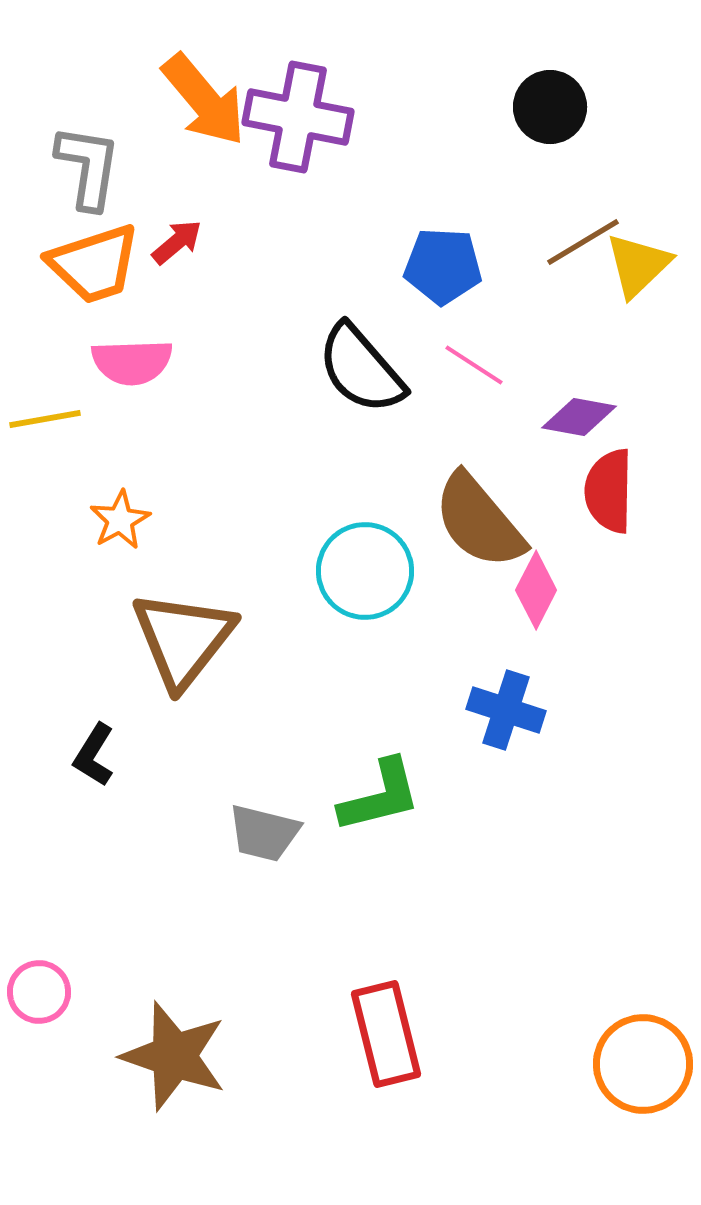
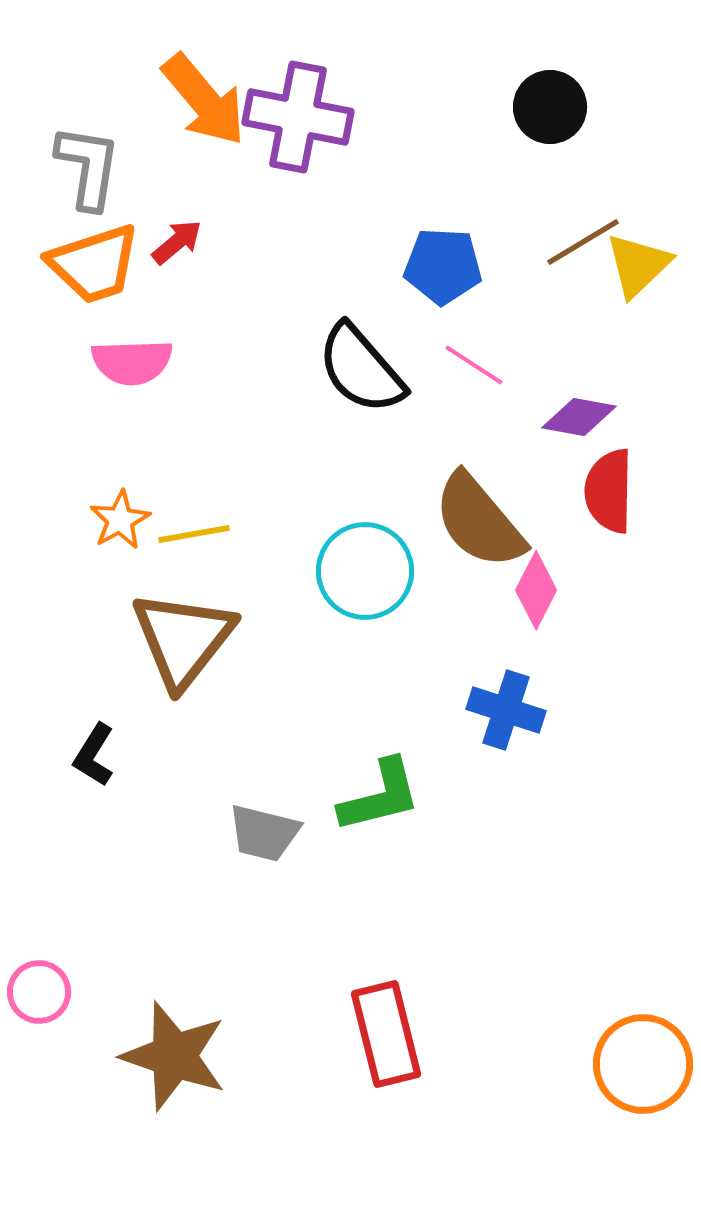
yellow line: moved 149 px right, 115 px down
